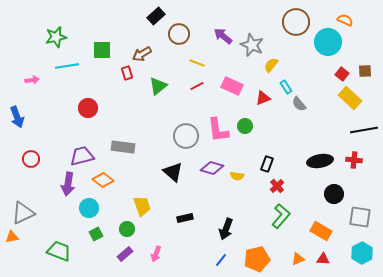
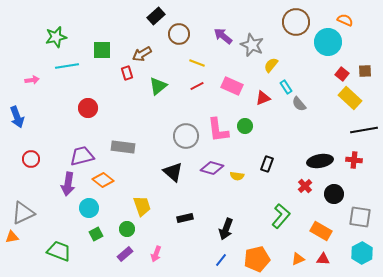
red cross at (277, 186): moved 28 px right
